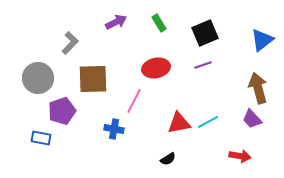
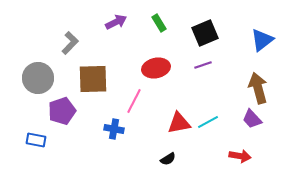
blue rectangle: moved 5 px left, 2 px down
